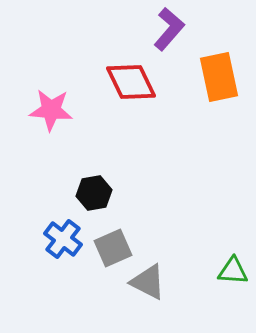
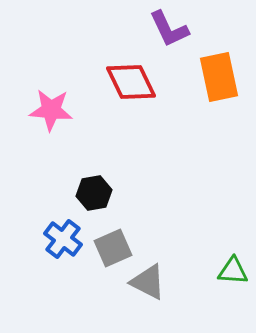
purple L-shape: rotated 114 degrees clockwise
